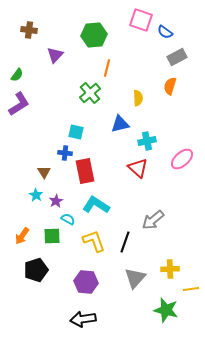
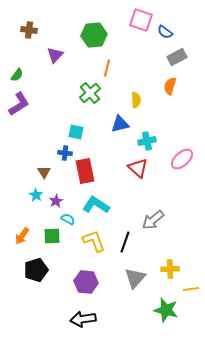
yellow semicircle: moved 2 px left, 2 px down
